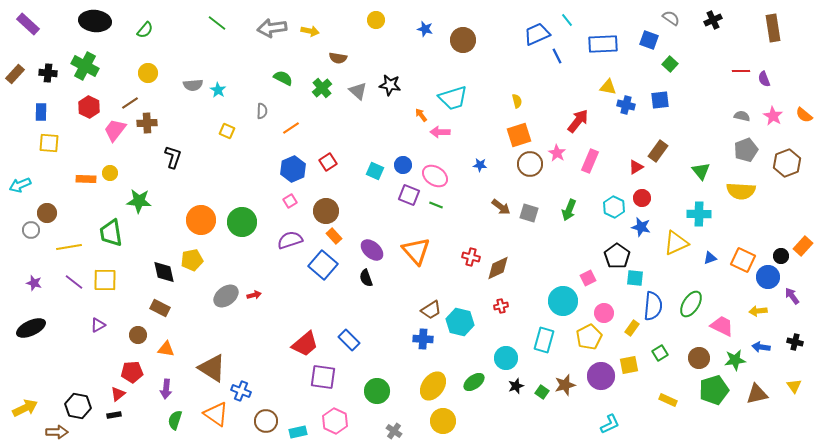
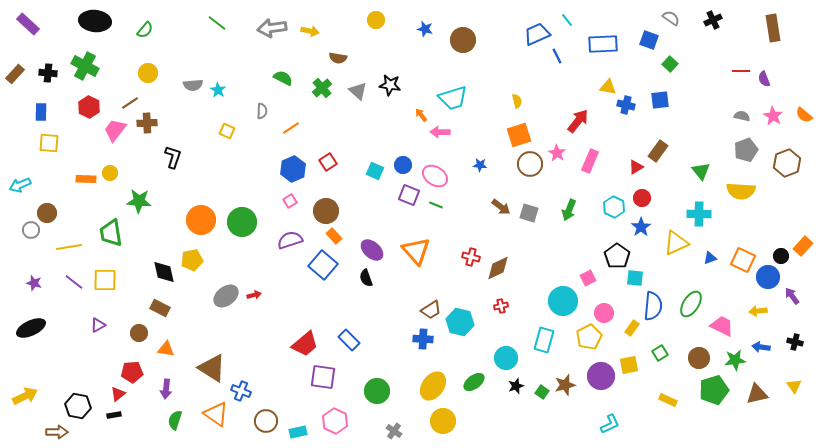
blue star at (641, 227): rotated 24 degrees clockwise
brown circle at (138, 335): moved 1 px right, 2 px up
yellow arrow at (25, 408): moved 12 px up
